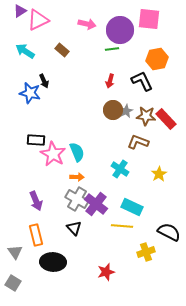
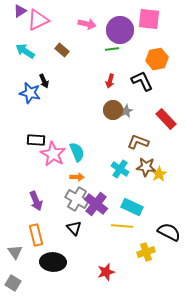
brown star: moved 51 px down
